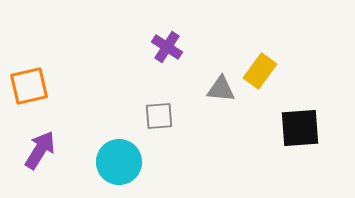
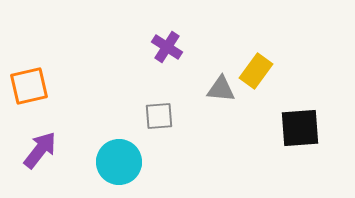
yellow rectangle: moved 4 px left
purple arrow: rotated 6 degrees clockwise
